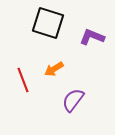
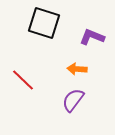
black square: moved 4 px left
orange arrow: moved 23 px right; rotated 36 degrees clockwise
red line: rotated 25 degrees counterclockwise
